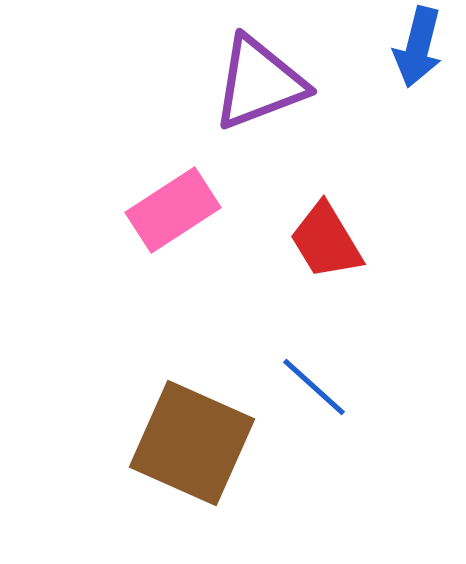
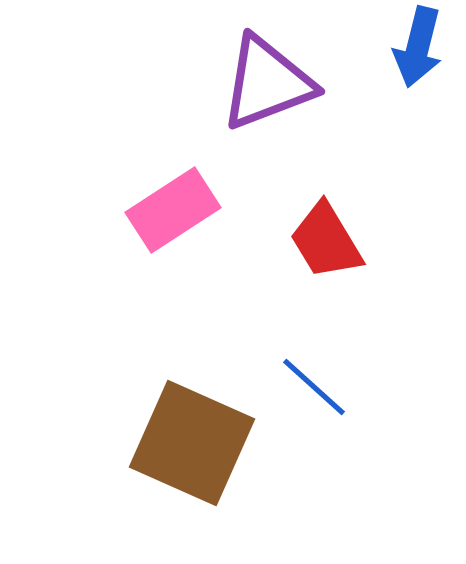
purple triangle: moved 8 px right
